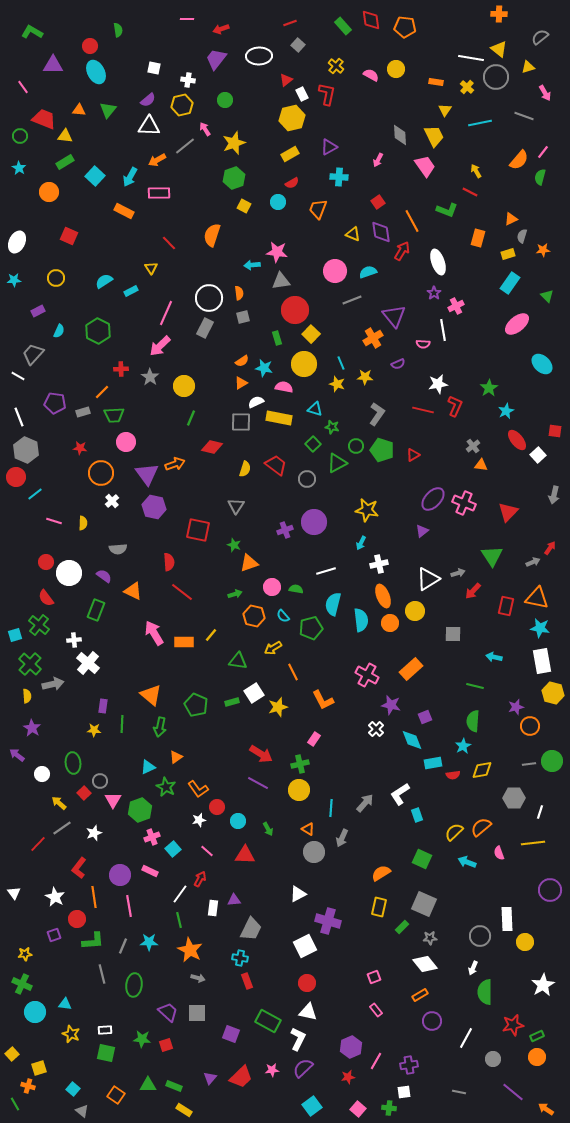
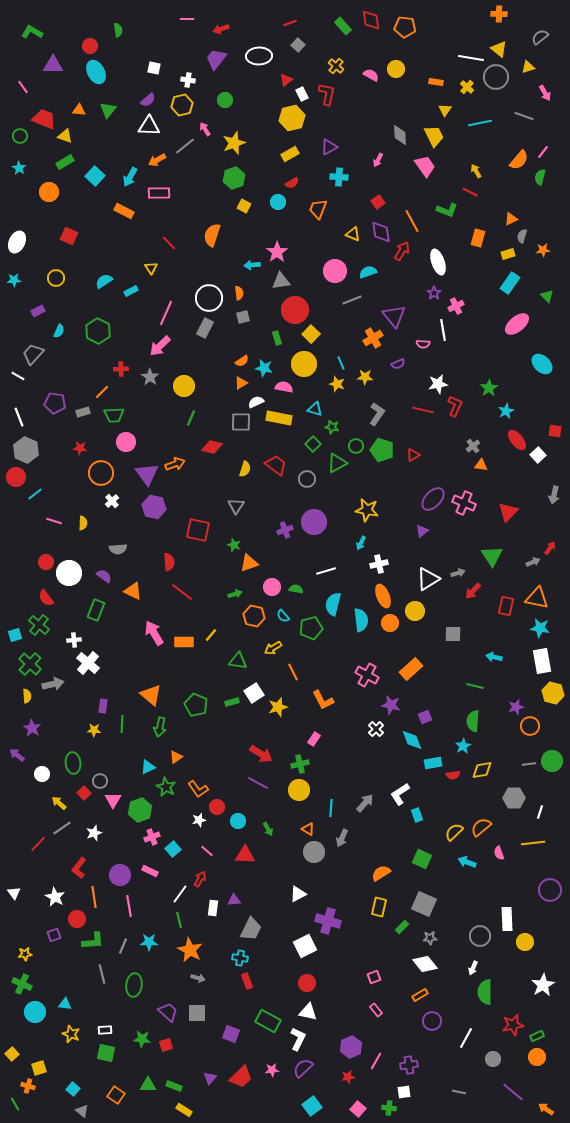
yellow triangle at (65, 136): rotated 14 degrees clockwise
pink star at (277, 252): rotated 30 degrees clockwise
